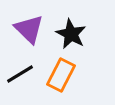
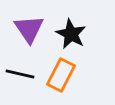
purple triangle: rotated 12 degrees clockwise
black line: rotated 44 degrees clockwise
